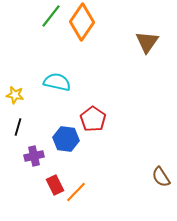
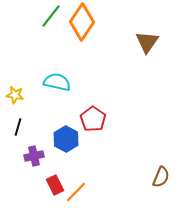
blue hexagon: rotated 20 degrees clockwise
brown semicircle: rotated 125 degrees counterclockwise
